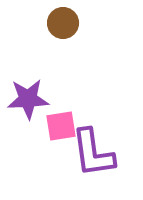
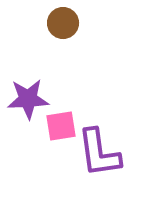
purple L-shape: moved 6 px right
